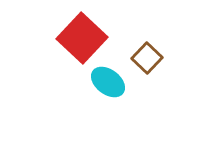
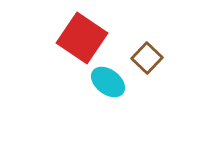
red square: rotated 9 degrees counterclockwise
